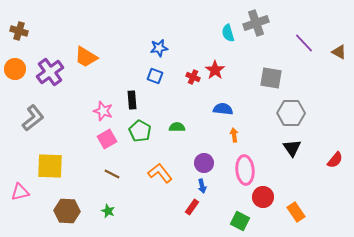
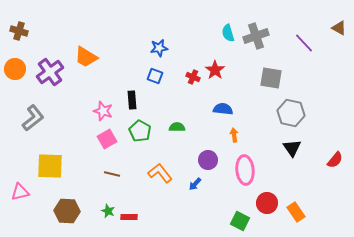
gray cross: moved 13 px down
brown triangle: moved 24 px up
gray hexagon: rotated 12 degrees clockwise
purple circle: moved 4 px right, 3 px up
brown line: rotated 14 degrees counterclockwise
blue arrow: moved 7 px left, 2 px up; rotated 56 degrees clockwise
red circle: moved 4 px right, 6 px down
red rectangle: moved 63 px left, 10 px down; rotated 56 degrees clockwise
